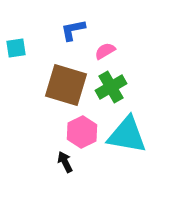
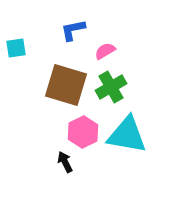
pink hexagon: moved 1 px right
